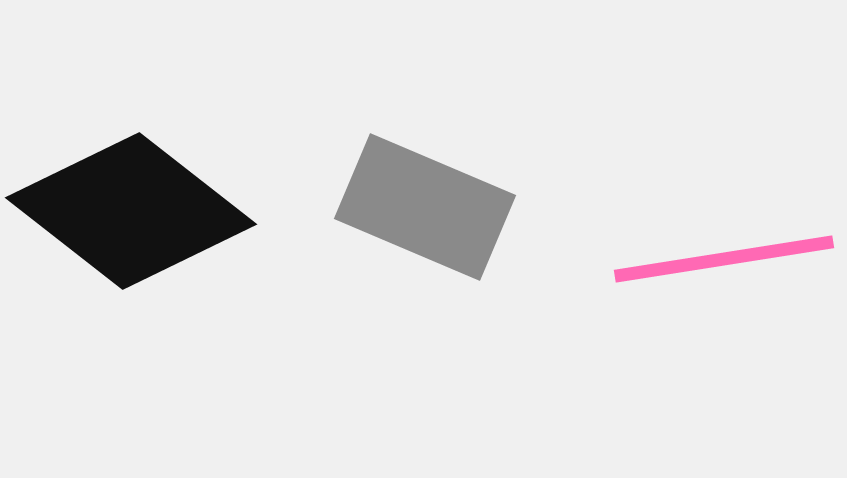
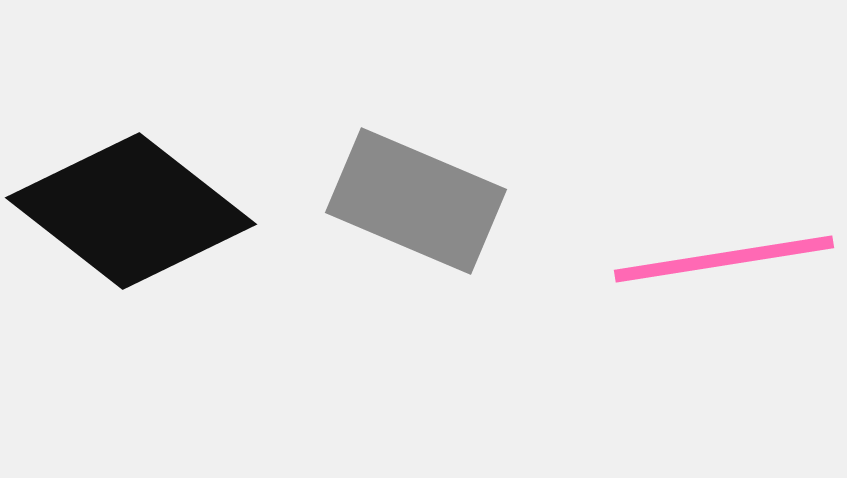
gray rectangle: moved 9 px left, 6 px up
